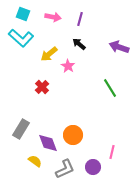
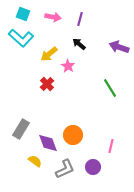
red cross: moved 5 px right, 3 px up
pink line: moved 1 px left, 6 px up
